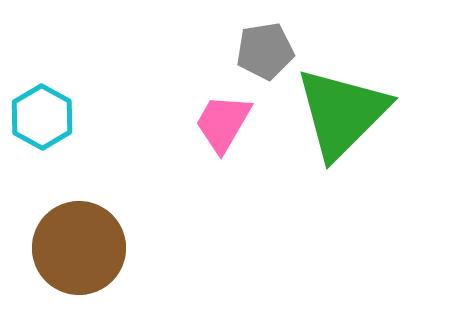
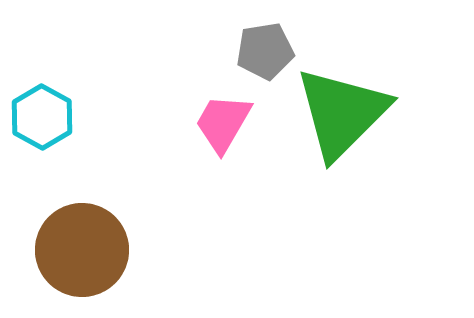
brown circle: moved 3 px right, 2 px down
